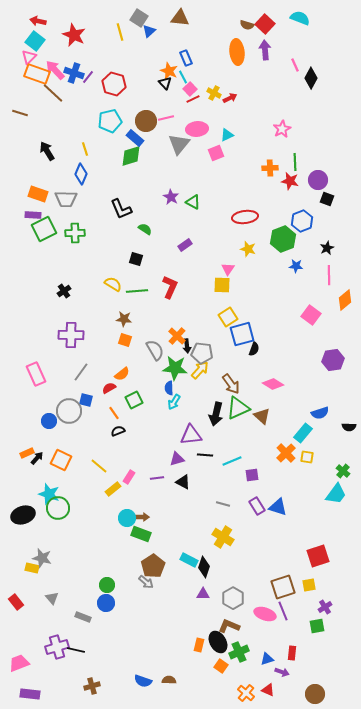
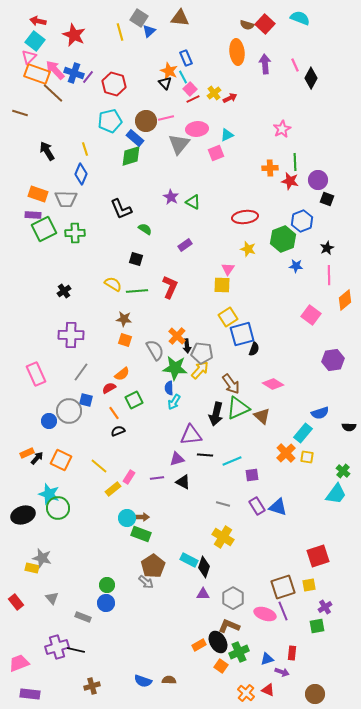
purple arrow at (265, 50): moved 14 px down
yellow cross at (214, 93): rotated 24 degrees clockwise
orange rectangle at (199, 645): rotated 48 degrees clockwise
